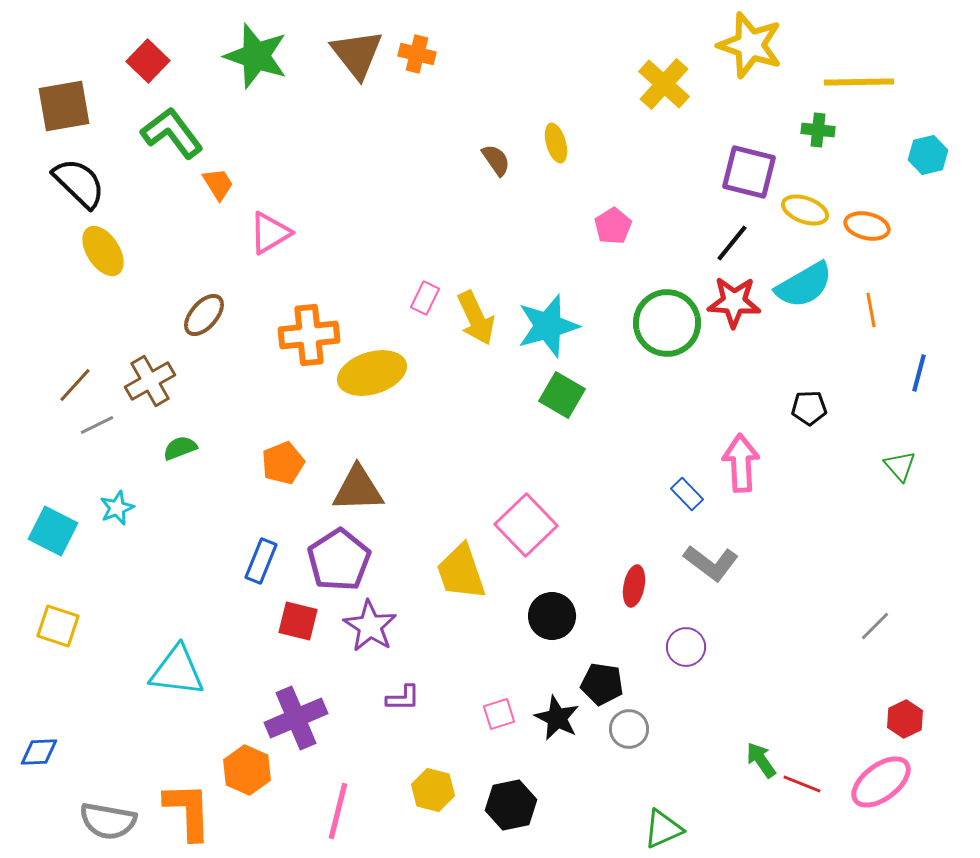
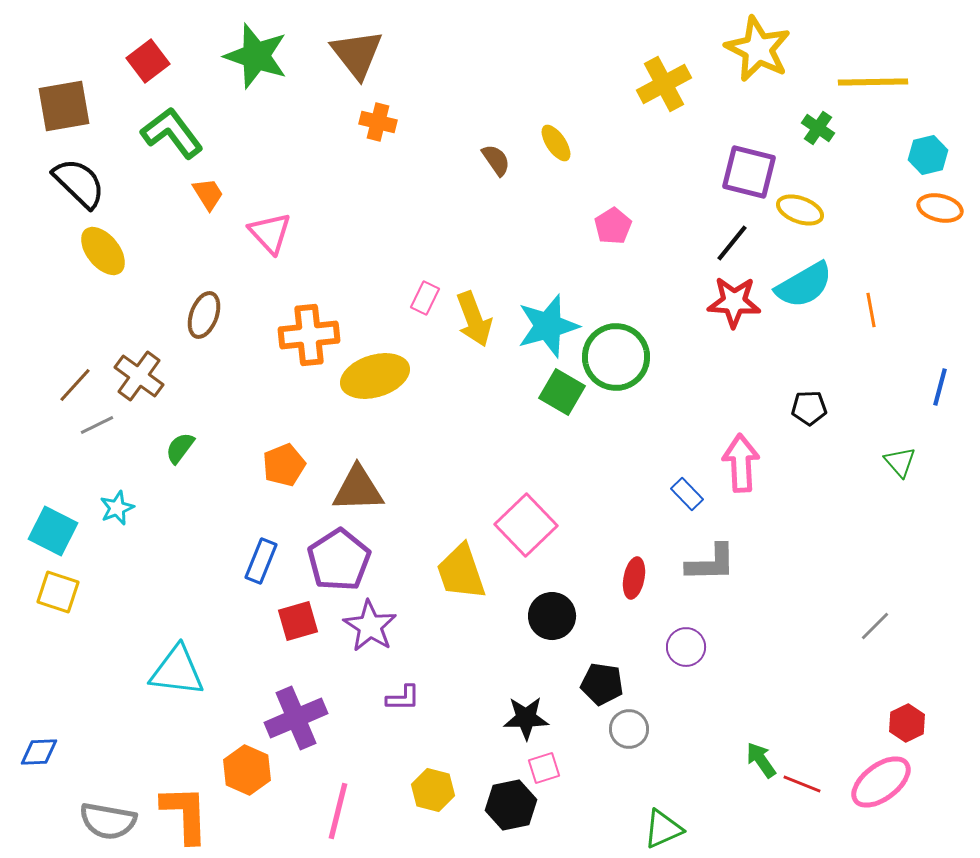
yellow star at (750, 45): moved 8 px right, 4 px down; rotated 8 degrees clockwise
orange cross at (417, 54): moved 39 px left, 68 px down
red square at (148, 61): rotated 9 degrees clockwise
yellow line at (859, 82): moved 14 px right
yellow cross at (664, 84): rotated 20 degrees clockwise
green cross at (818, 130): moved 2 px up; rotated 28 degrees clockwise
yellow ellipse at (556, 143): rotated 18 degrees counterclockwise
orange trapezoid at (218, 184): moved 10 px left, 10 px down
yellow ellipse at (805, 210): moved 5 px left
orange ellipse at (867, 226): moved 73 px right, 18 px up
pink triangle at (270, 233): rotated 42 degrees counterclockwise
yellow ellipse at (103, 251): rotated 6 degrees counterclockwise
brown ellipse at (204, 315): rotated 21 degrees counterclockwise
yellow arrow at (476, 318): moved 2 px left, 1 px down; rotated 4 degrees clockwise
green circle at (667, 323): moved 51 px left, 34 px down
yellow ellipse at (372, 373): moved 3 px right, 3 px down
blue line at (919, 373): moved 21 px right, 14 px down
brown cross at (150, 381): moved 11 px left, 5 px up; rotated 24 degrees counterclockwise
green square at (562, 395): moved 3 px up
green semicircle at (180, 448): rotated 32 degrees counterclockwise
orange pentagon at (283, 463): moved 1 px right, 2 px down
green triangle at (900, 466): moved 4 px up
gray L-shape at (711, 563): rotated 38 degrees counterclockwise
red ellipse at (634, 586): moved 8 px up
red square at (298, 621): rotated 30 degrees counterclockwise
yellow square at (58, 626): moved 34 px up
pink square at (499, 714): moved 45 px right, 54 px down
black star at (557, 718): moved 31 px left; rotated 27 degrees counterclockwise
red hexagon at (905, 719): moved 2 px right, 4 px down
orange L-shape at (188, 811): moved 3 px left, 3 px down
